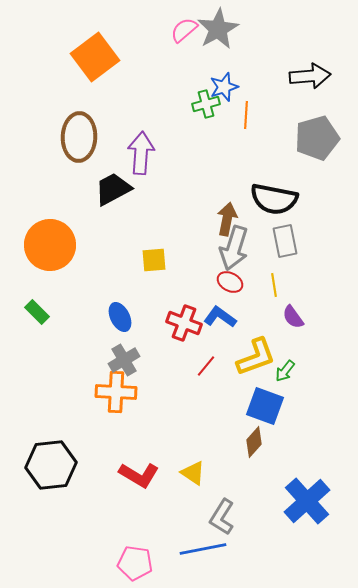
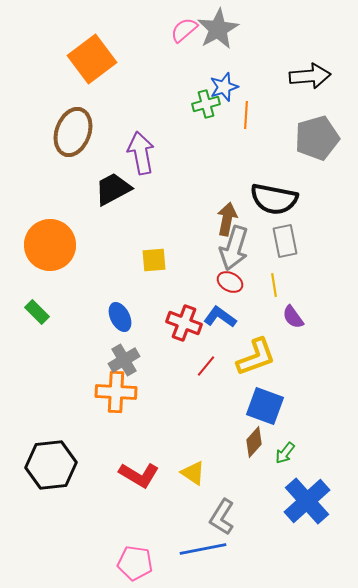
orange square: moved 3 px left, 2 px down
brown ellipse: moved 6 px left, 5 px up; rotated 18 degrees clockwise
purple arrow: rotated 15 degrees counterclockwise
green arrow: moved 82 px down
